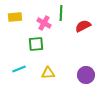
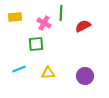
purple circle: moved 1 px left, 1 px down
